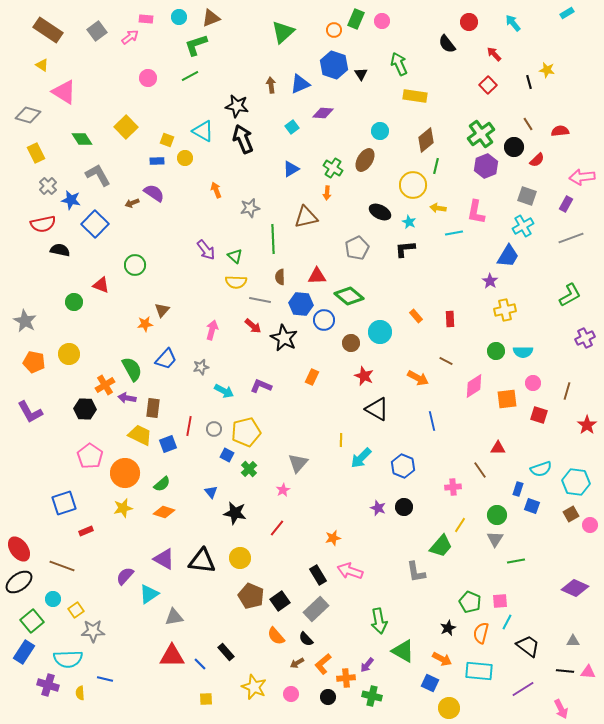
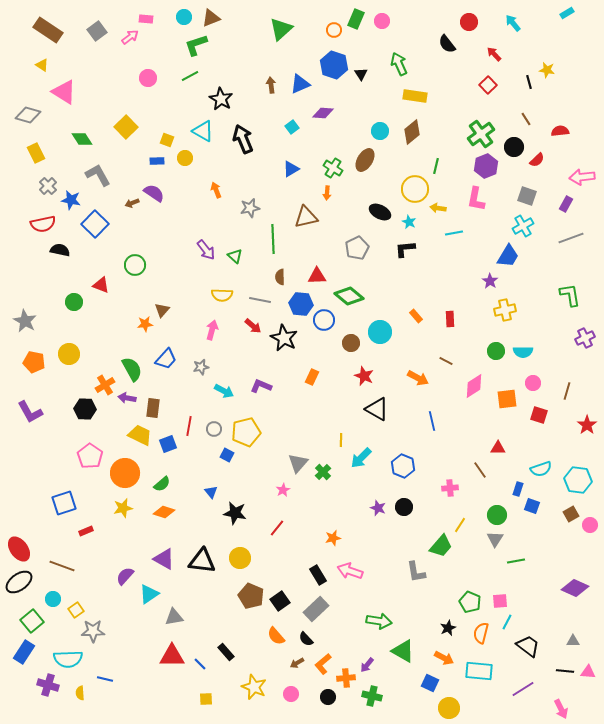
cyan circle at (179, 17): moved 5 px right
green triangle at (283, 32): moved 2 px left, 3 px up
black star at (237, 106): moved 16 px left, 7 px up; rotated 20 degrees clockwise
brown line at (528, 124): moved 2 px left, 5 px up
brown diamond at (426, 140): moved 14 px left, 8 px up
yellow circle at (413, 185): moved 2 px right, 4 px down
pink L-shape at (476, 212): moved 13 px up
yellow semicircle at (236, 282): moved 14 px left, 13 px down
green L-shape at (570, 295): rotated 70 degrees counterclockwise
green cross at (249, 469): moved 74 px right, 3 px down
cyan hexagon at (576, 482): moved 2 px right, 2 px up
pink cross at (453, 487): moved 3 px left, 1 px down
green arrow at (379, 621): rotated 70 degrees counterclockwise
orange arrow at (442, 659): moved 2 px right, 1 px up
